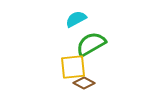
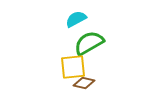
green semicircle: moved 2 px left, 1 px up
brown diamond: rotated 15 degrees counterclockwise
